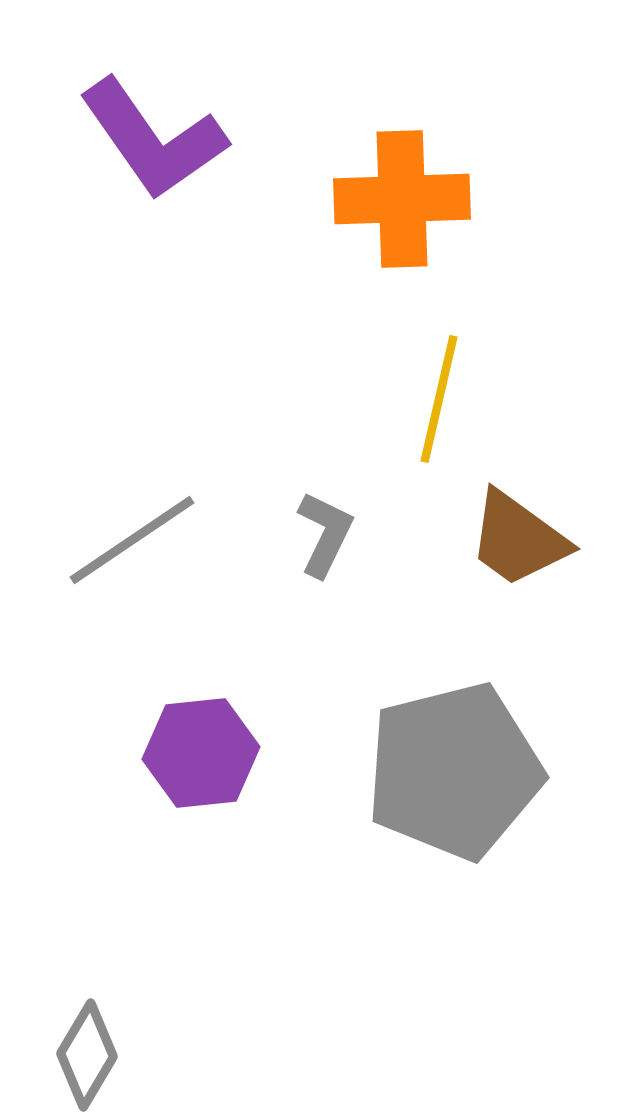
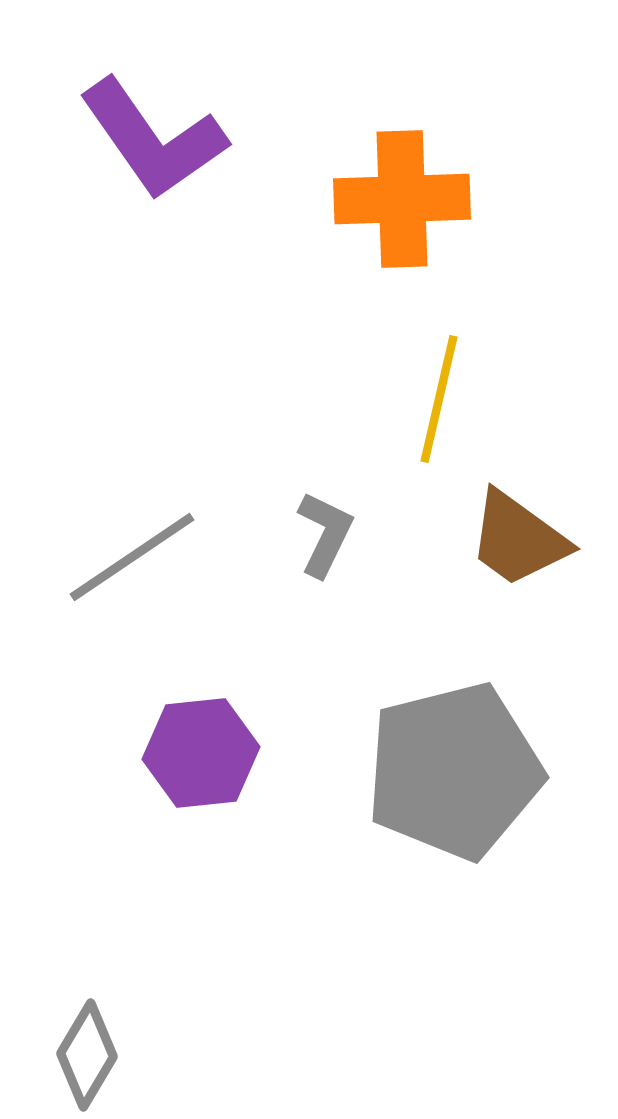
gray line: moved 17 px down
